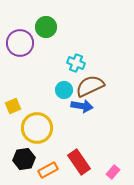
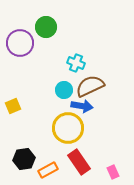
yellow circle: moved 31 px right
pink rectangle: rotated 64 degrees counterclockwise
